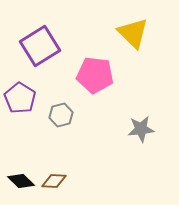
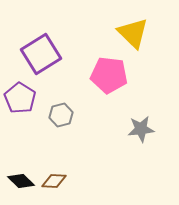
purple square: moved 1 px right, 8 px down
pink pentagon: moved 14 px right
